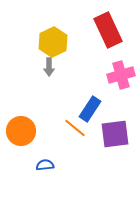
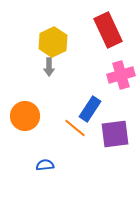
orange circle: moved 4 px right, 15 px up
